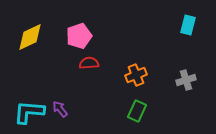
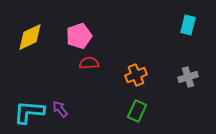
gray cross: moved 2 px right, 3 px up
